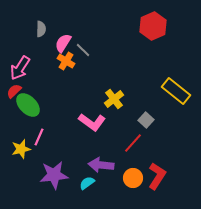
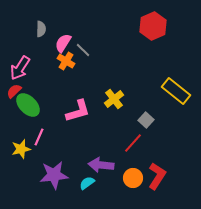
pink L-shape: moved 14 px left, 11 px up; rotated 52 degrees counterclockwise
